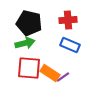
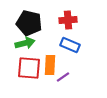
orange rectangle: moved 8 px up; rotated 60 degrees clockwise
